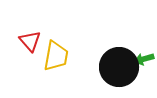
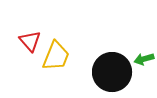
yellow trapezoid: rotated 12 degrees clockwise
black circle: moved 7 px left, 5 px down
